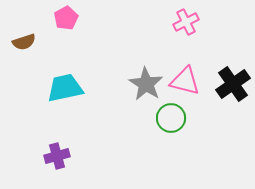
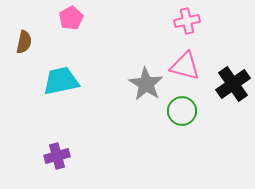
pink pentagon: moved 5 px right
pink cross: moved 1 px right, 1 px up; rotated 15 degrees clockwise
brown semicircle: rotated 60 degrees counterclockwise
pink triangle: moved 15 px up
cyan trapezoid: moved 4 px left, 7 px up
green circle: moved 11 px right, 7 px up
